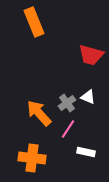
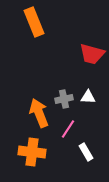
red trapezoid: moved 1 px right, 1 px up
white triangle: rotated 21 degrees counterclockwise
gray cross: moved 3 px left, 4 px up; rotated 24 degrees clockwise
orange arrow: rotated 20 degrees clockwise
white rectangle: rotated 48 degrees clockwise
orange cross: moved 6 px up
